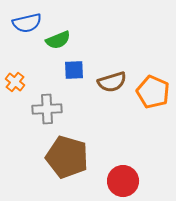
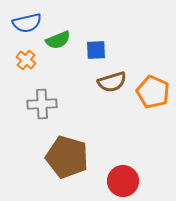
blue square: moved 22 px right, 20 px up
orange cross: moved 11 px right, 22 px up
gray cross: moved 5 px left, 5 px up
